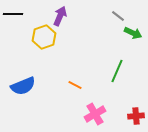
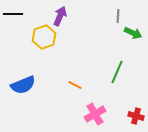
gray line: rotated 56 degrees clockwise
green line: moved 1 px down
blue semicircle: moved 1 px up
red cross: rotated 21 degrees clockwise
